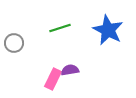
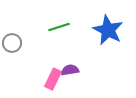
green line: moved 1 px left, 1 px up
gray circle: moved 2 px left
